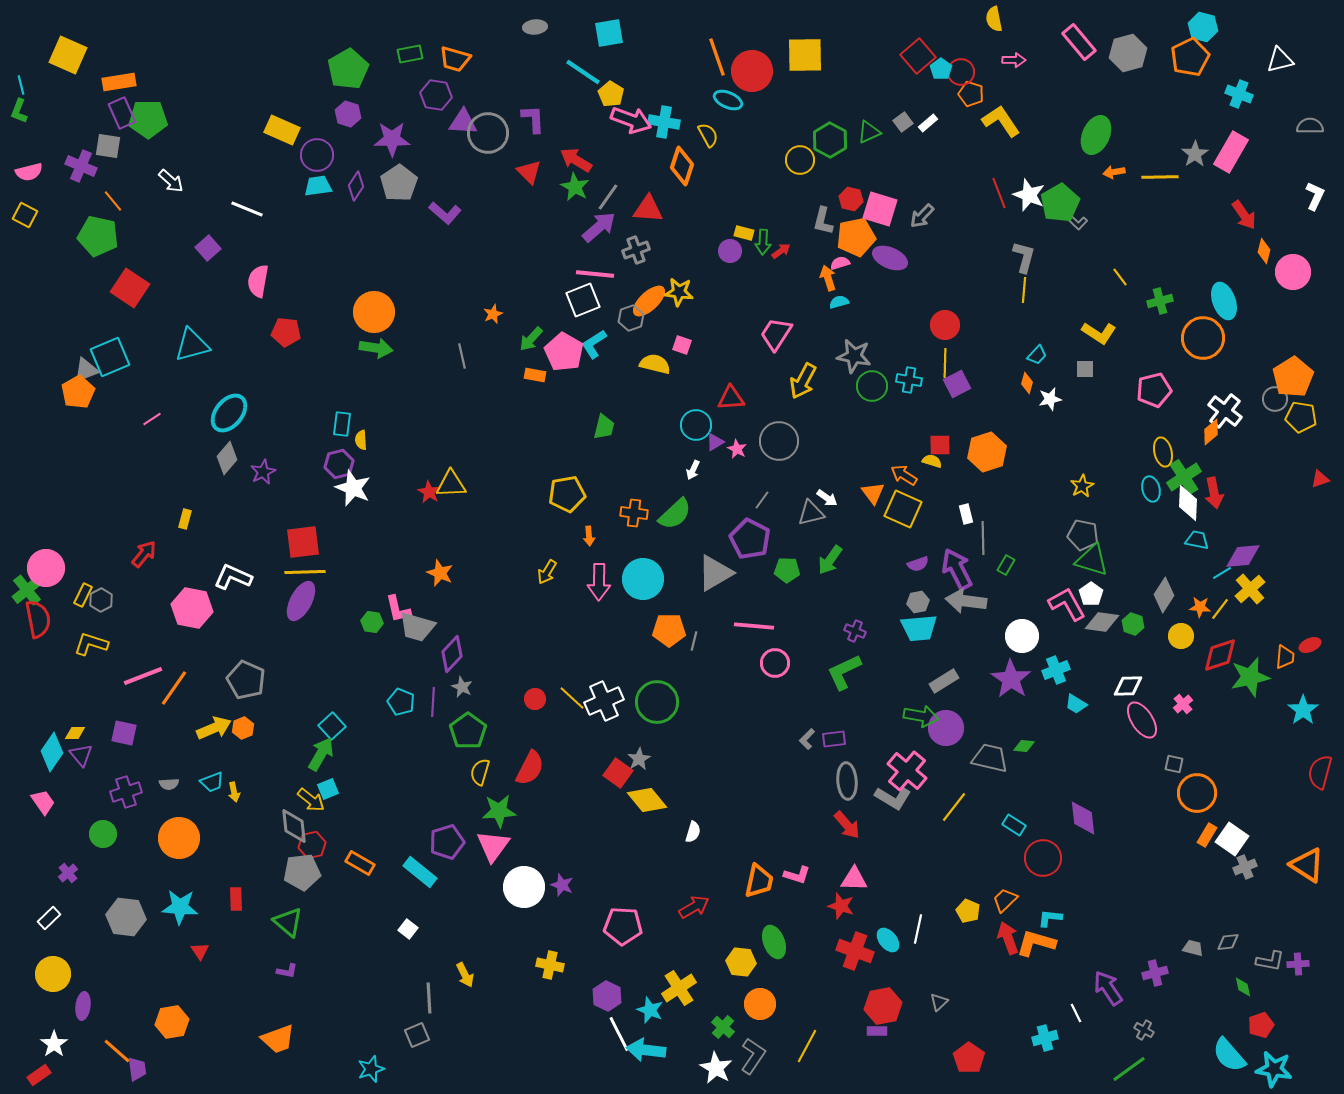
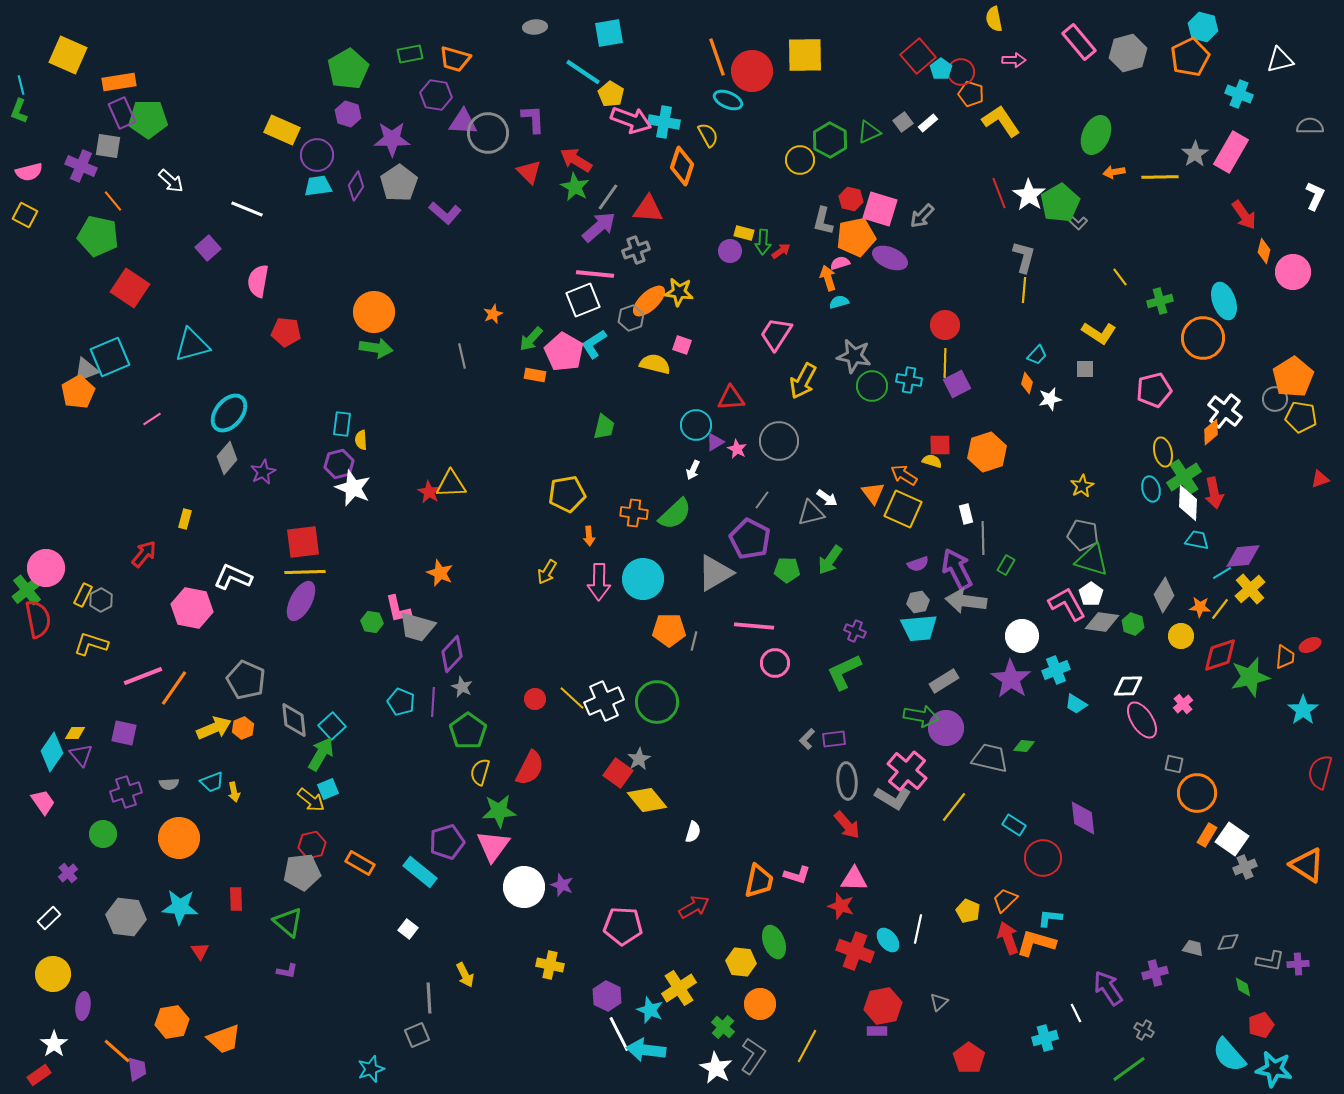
white star at (1029, 195): rotated 12 degrees clockwise
gray diamond at (294, 826): moved 106 px up
orange trapezoid at (278, 1039): moved 54 px left
